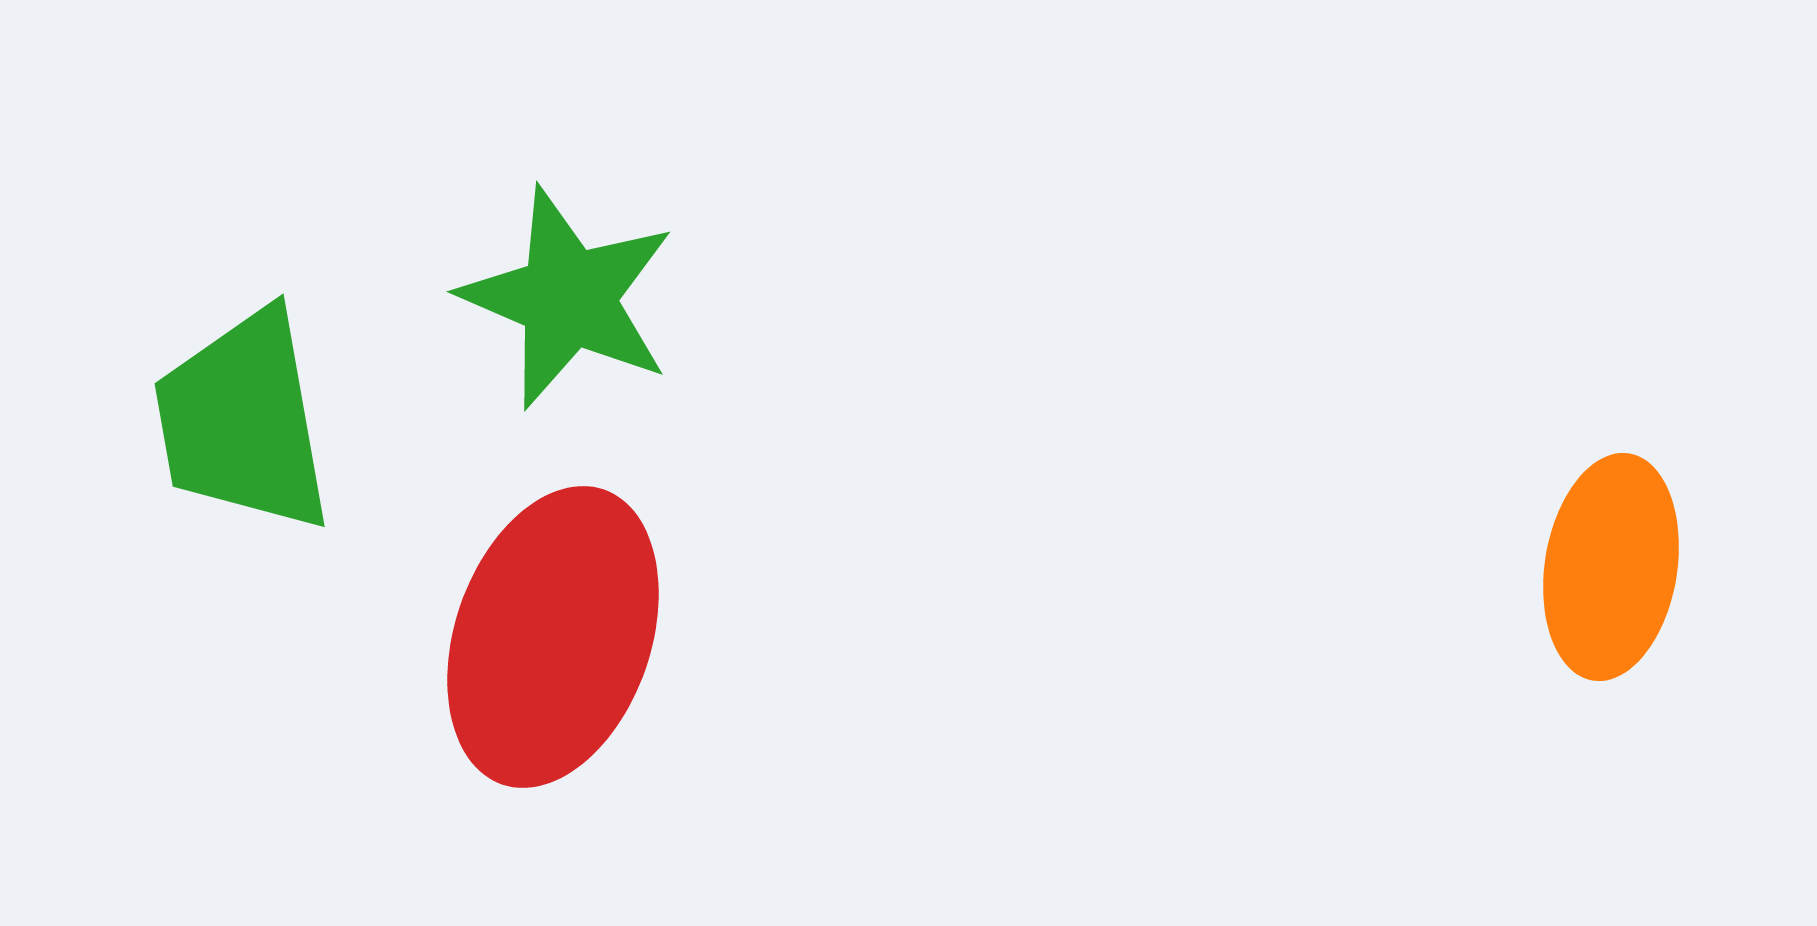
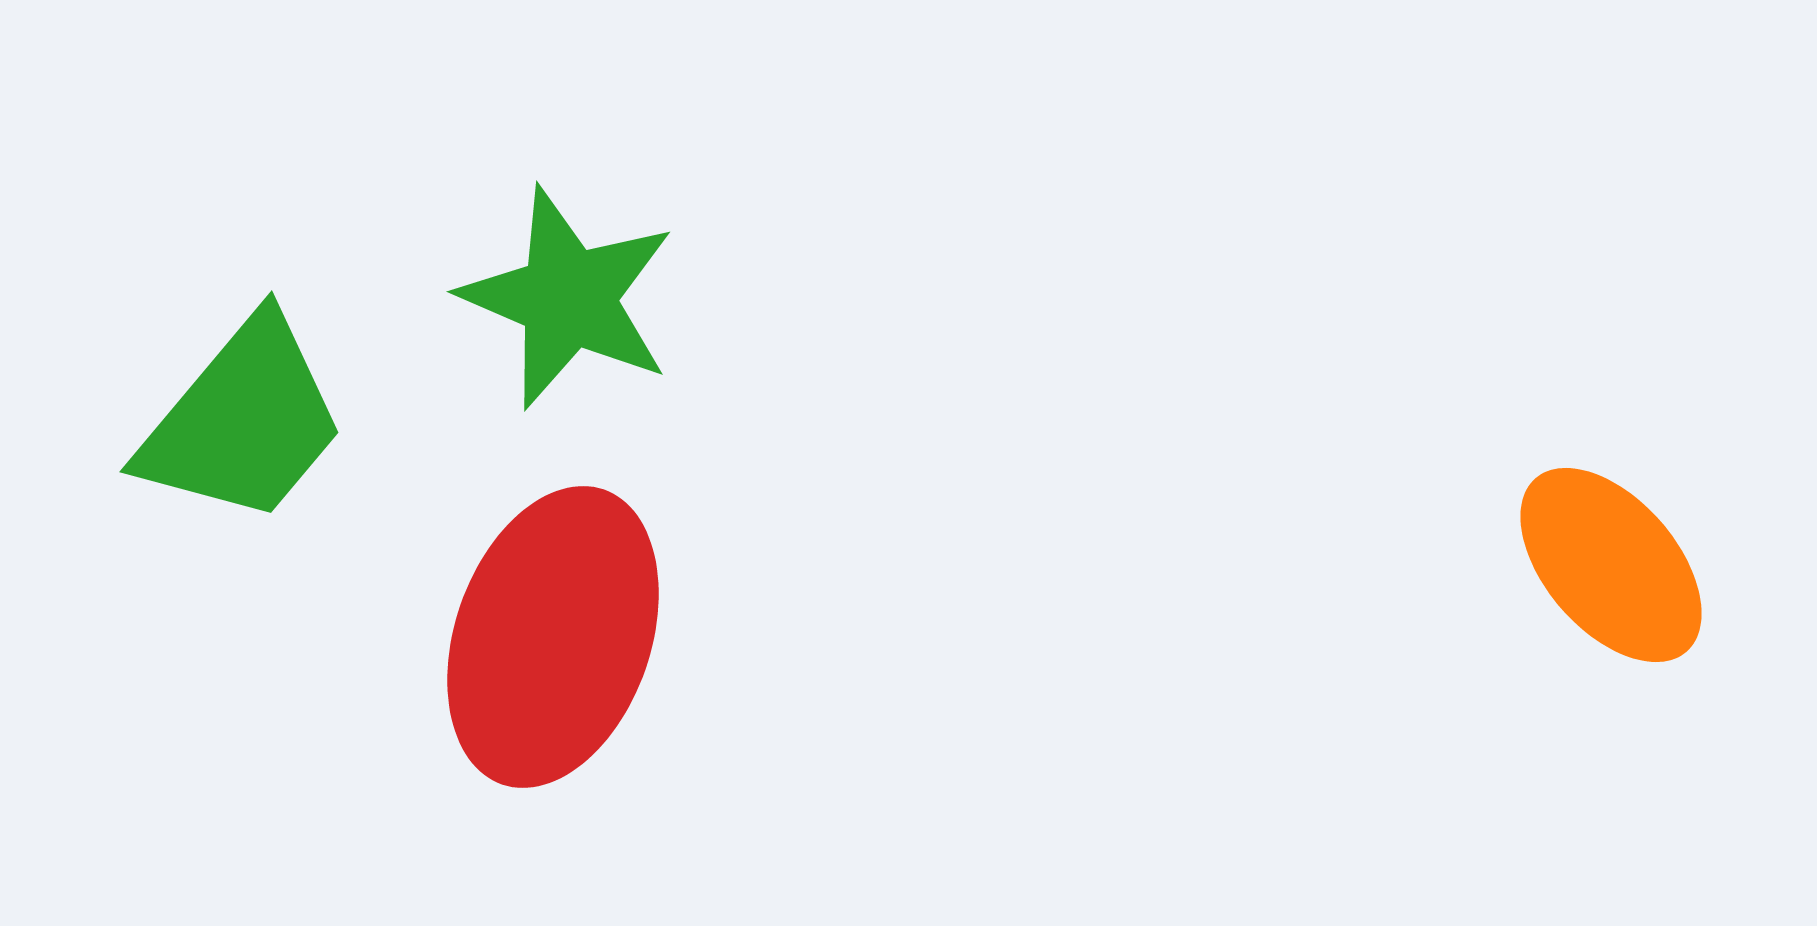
green trapezoid: rotated 130 degrees counterclockwise
orange ellipse: moved 2 px up; rotated 50 degrees counterclockwise
